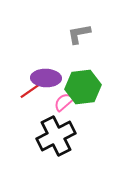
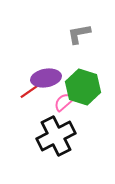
purple ellipse: rotated 12 degrees counterclockwise
green hexagon: rotated 24 degrees clockwise
